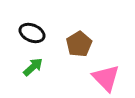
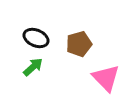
black ellipse: moved 4 px right, 5 px down
brown pentagon: rotated 15 degrees clockwise
